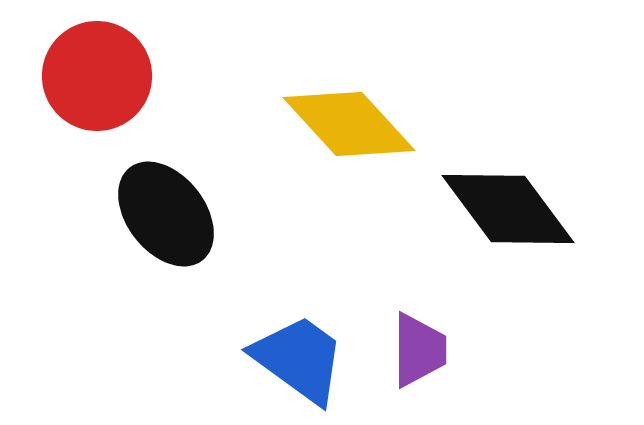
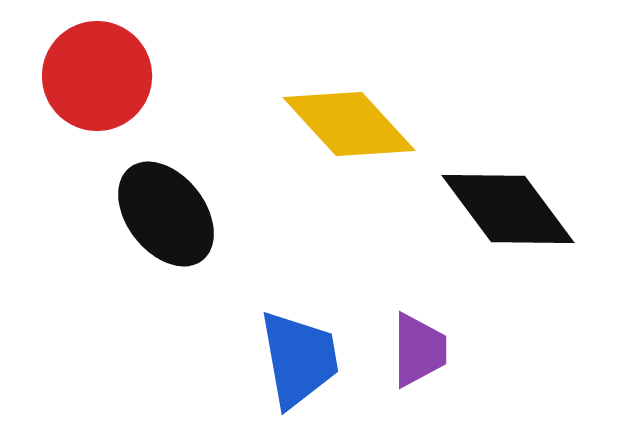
blue trapezoid: rotated 44 degrees clockwise
